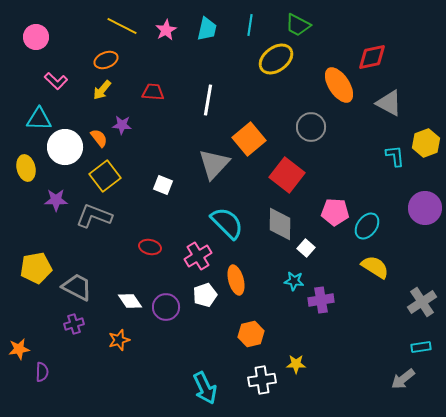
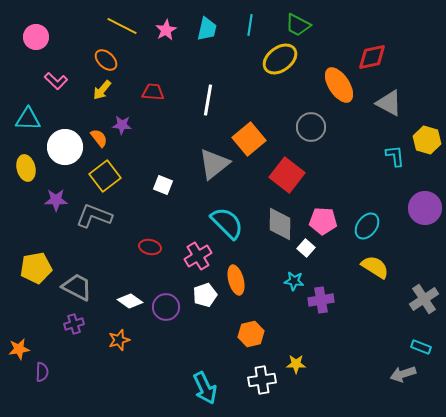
yellow ellipse at (276, 59): moved 4 px right
orange ellipse at (106, 60): rotated 65 degrees clockwise
cyan triangle at (39, 119): moved 11 px left
yellow hexagon at (426, 143): moved 1 px right, 3 px up; rotated 24 degrees counterclockwise
gray triangle at (214, 164): rotated 8 degrees clockwise
pink pentagon at (335, 212): moved 12 px left, 9 px down
white diamond at (130, 301): rotated 20 degrees counterclockwise
gray cross at (422, 302): moved 2 px right, 3 px up
cyan rectangle at (421, 347): rotated 30 degrees clockwise
gray arrow at (403, 379): moved 5 px up; rotated 20 degrees clockwise
